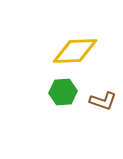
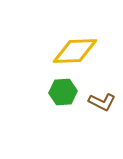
brown L-shape: moved 1 px left, 1 px down; rotated 8 degrees clockwise
